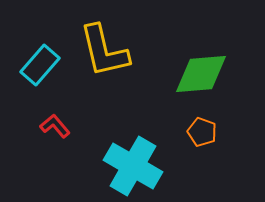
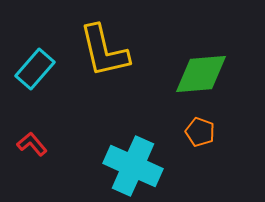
cyan rectangle: moved 5 px left, 4 px down
red L-shape: moved 23 px left, 18 px down
orange pentagon: moved 2 px left
cyan cross: rotated 6 degrees counterclockwise
